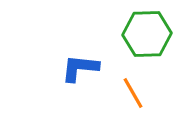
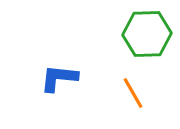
blue L-shape: moved 21 px left, 10 px down
